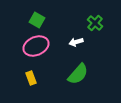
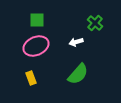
green square: rotated 28 degrees counterclockwise
